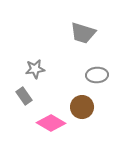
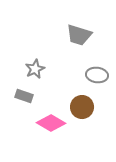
gray trapezoid: moved 4 px left, 2 px down
gray star: rotated 18 degrees counterclockwise
gray ellipse: rotated 10 degrees clockwise
gray rectangle: rotated 36 degrees counterclockwise
